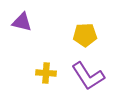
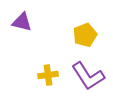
yellow pentagon: rotated 20 degrees counterclockwise
yellow cross: moved 2 px right, 2 px down; rotated 12 degrees counterclockwise
